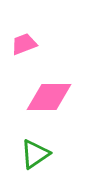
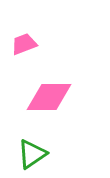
green triangle: moved 3 px left
